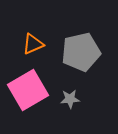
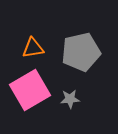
orange triangle: moved 4 px down; rotated 15 degrees clockwise
pink square: moved 2 px right
